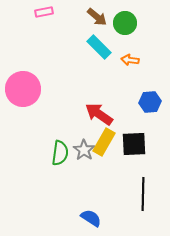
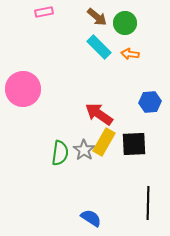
orange arrow: moved 6 px up
black line: moved 5 px right, 9 px down
